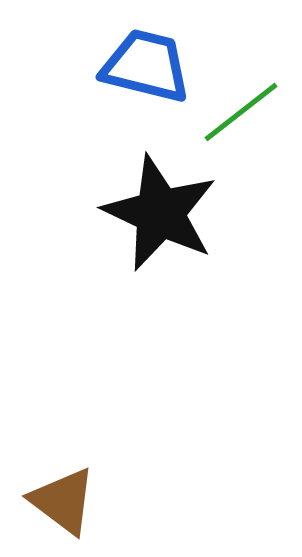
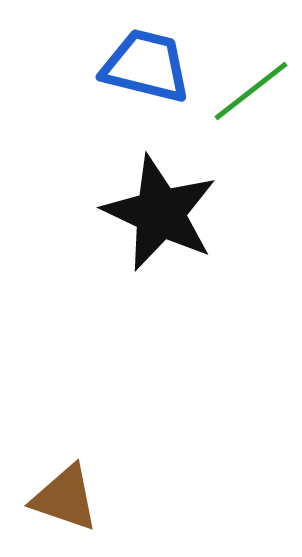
green line: moved 10 px right, 21 px up
brown triangle: moved 2 px right, 3 px up; rotated 18 degrees counterclockwise
